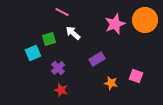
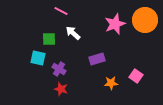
pink line: moved 1 px left, 1 px up
green square: rotated 16 degrees clockwise
cyan square: moved 5 px right, 5 px down; rotated 35 degrees clockwise
purple rectangle: rotated 14 degrees clockwise
purple cross: moved 1 px right, 1 px down; rotated 16 degrees counterclockwise
pink square: rotated 16 degrees clockwise
orange star: rotated 16 degrees counterclockwise
red star: moved 1 px up
